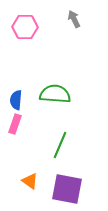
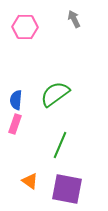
green semicircle: rotated 40 degrees counterclockwise
